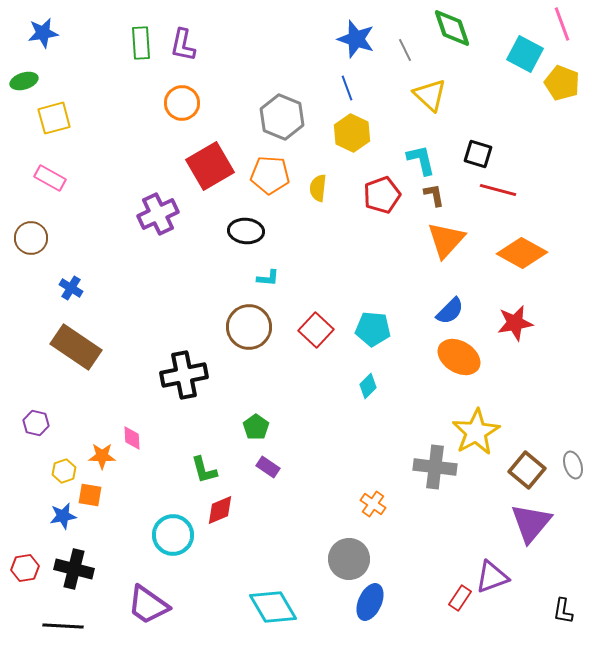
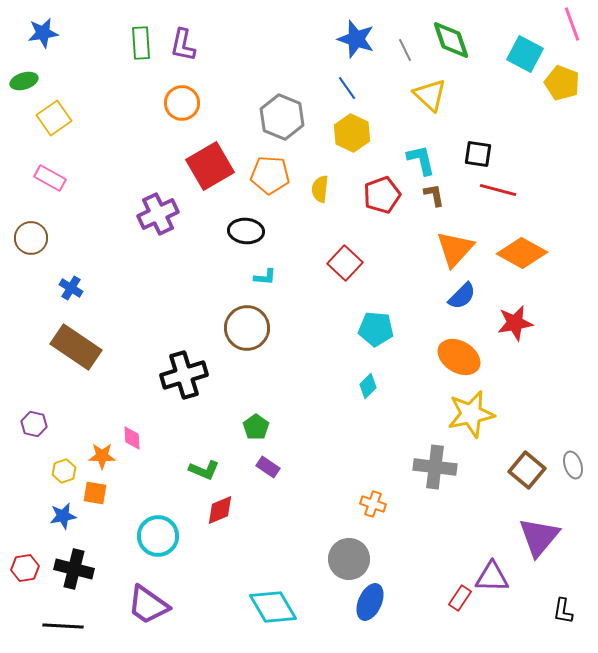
pink line at (562, 24): moved 10 px right
green diamond at (452, 28): moved 1 px left, 12 px down
blue line at (347, 88): rotated 15 degrees counterclockwise
yellow square at (54, 118): rotated 20 degrees counterclockwise
black square at (478, 154): rotated 8 degrees counterclockwise
yellow semicircle at (318, 188): moved 2 px right, 1 px down
orange triangle at (446, 240): moved 9 px right, 9 px down
cyan L-shape at (268, 278): moved 3 px left, 1 px up
blue semicircle at (450, 311): moved 12 px right, 15 px up
brown circle at (249, 327): moved 2 px left, 1 px down
cyan pentagon at (373, 329): moved 3 px right
red square at (316, 330): moved 29 px right, 67 px up
black cross at (184, 375): rotated 6 degrees counterclockwise
purple hexagon at (36, 423): moved 2 px left, 1 px down
yellow star at (476, 432): moved 5 px left, 18 px up; rotated 18 degrees clockwise
green L-shape at (204, 470): rotated 52 degrees counterclockwise
orange square at (90, 495): moved 5 px right, 2 px up
orange cross at (373, 504): rotated 15 degrees counterclockwise
purple triangle at (531, 523): moved 8 px right, 14 px down
cyan circle at (173, 535): moved 15 px left, 1 px down
purple triangle at (492, 577): rotated 21 degrees clockwise
